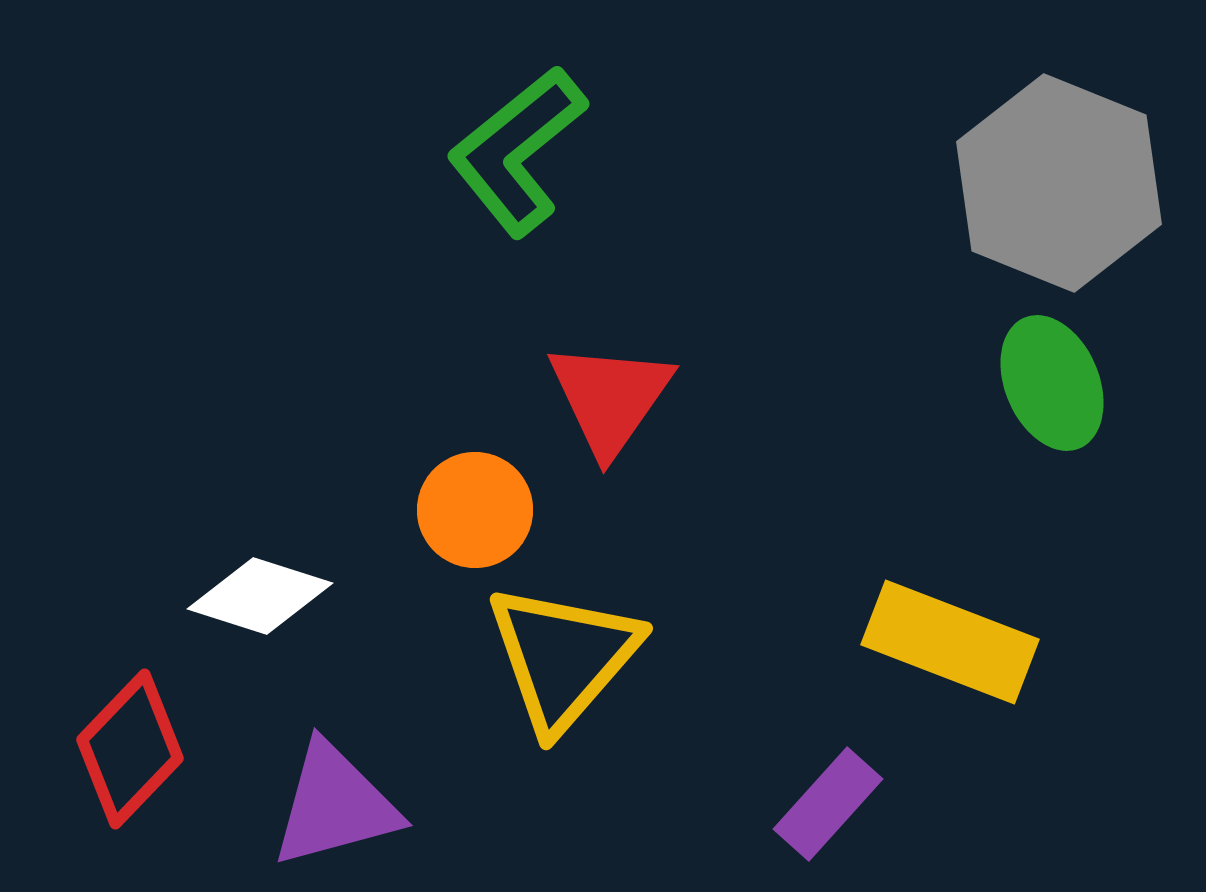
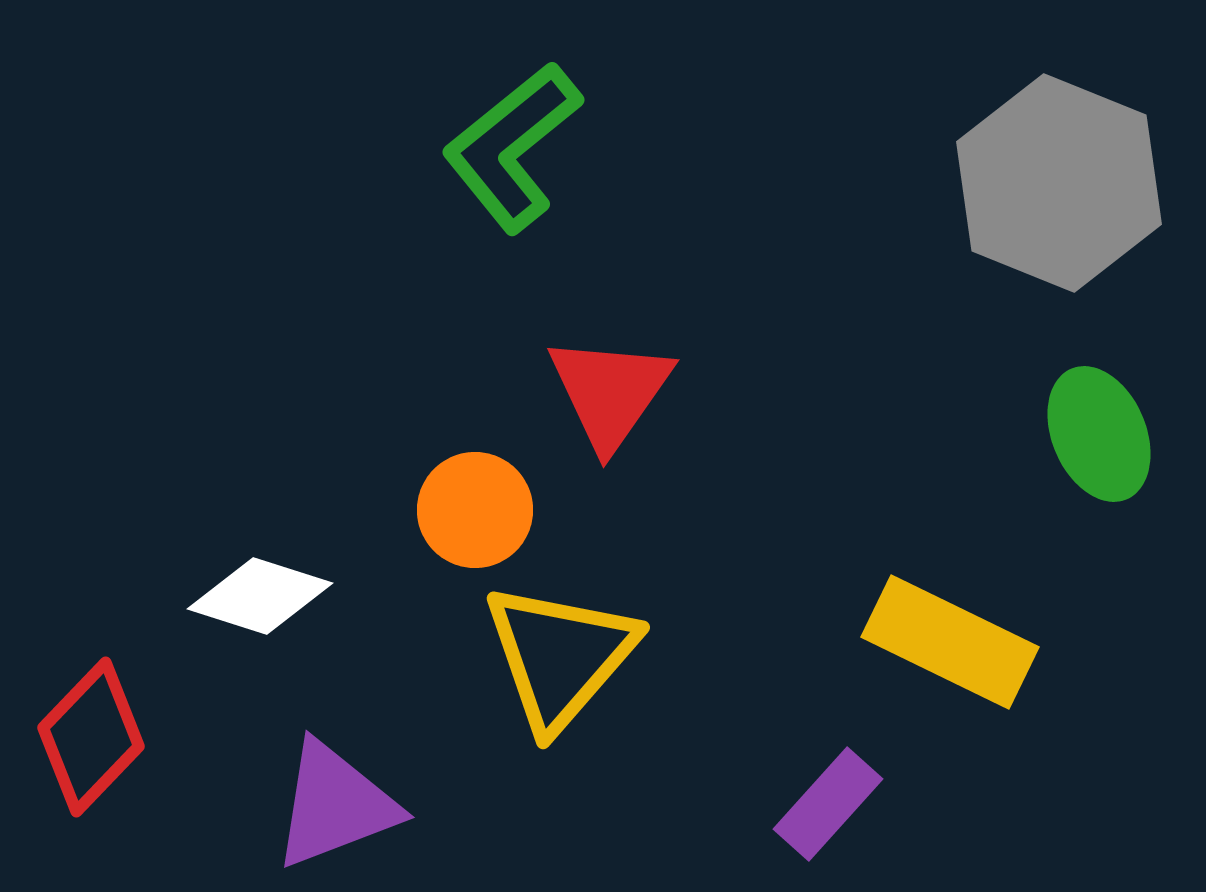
green L-shape: moved 5 px left, 4 px up
green ellipse: moved 47 px right, 51 px down
red triangle: moved 6 px up
yellow rectangle: rotated 5 degrees clockwise
yellow triangle: moved 3 px left, 1 px up
red diamond: moved 39 px left, 12 px up
purple triangle: rotated 6 degrees counterclockwise
